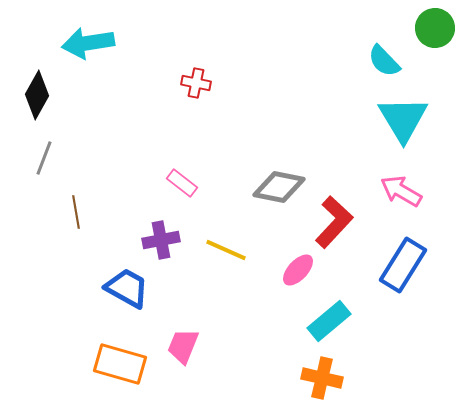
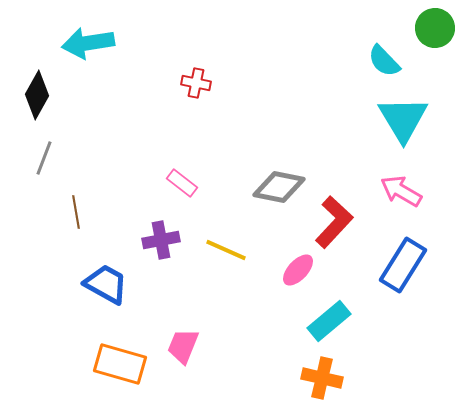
blue trapezoid: moved 21 px left, 4 px up
